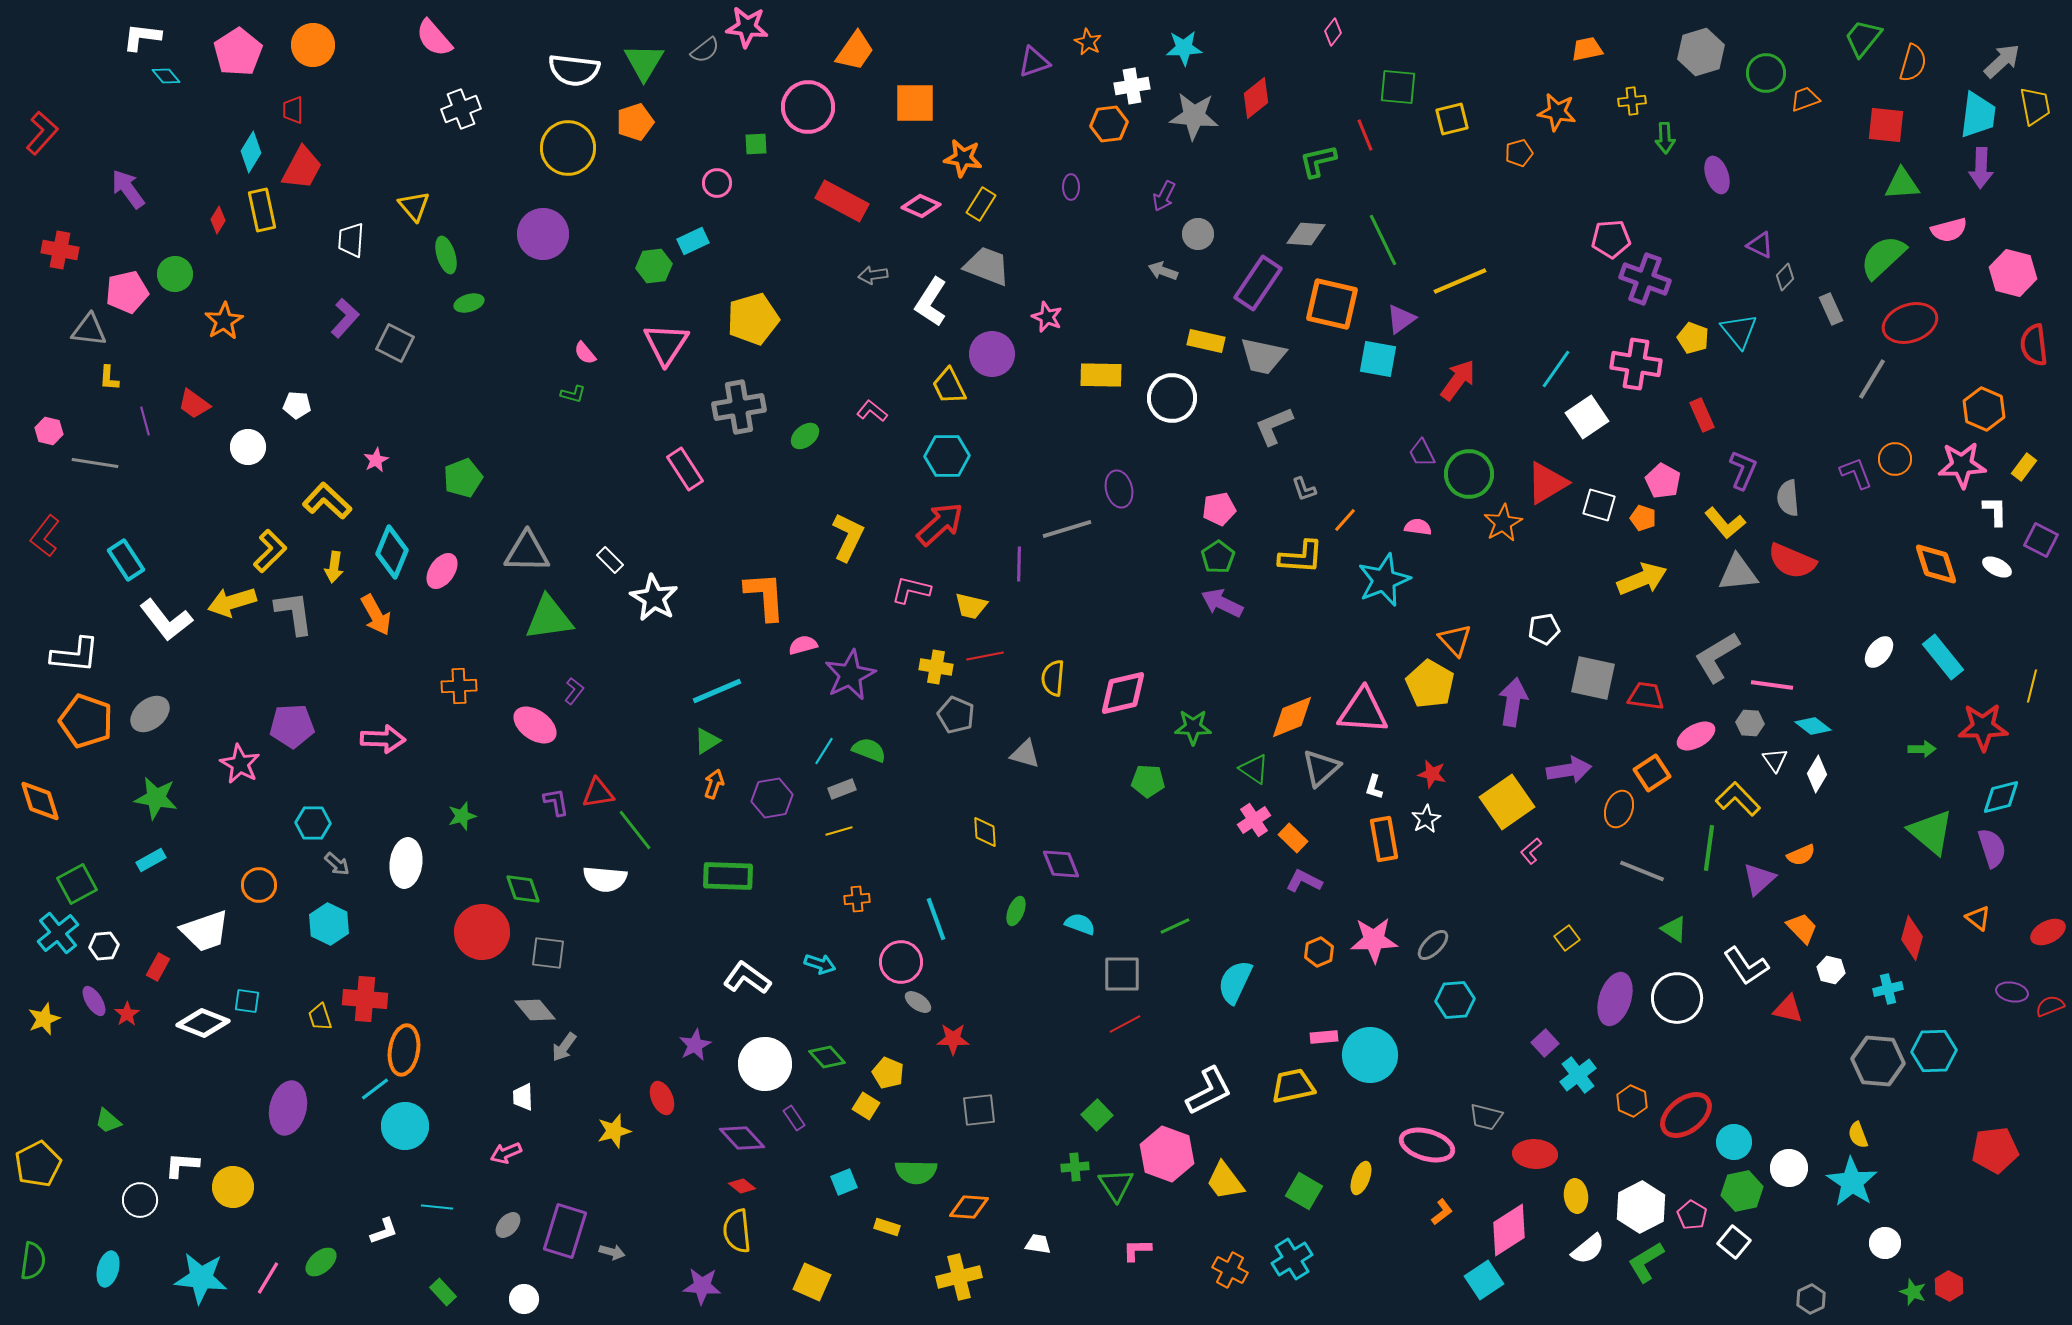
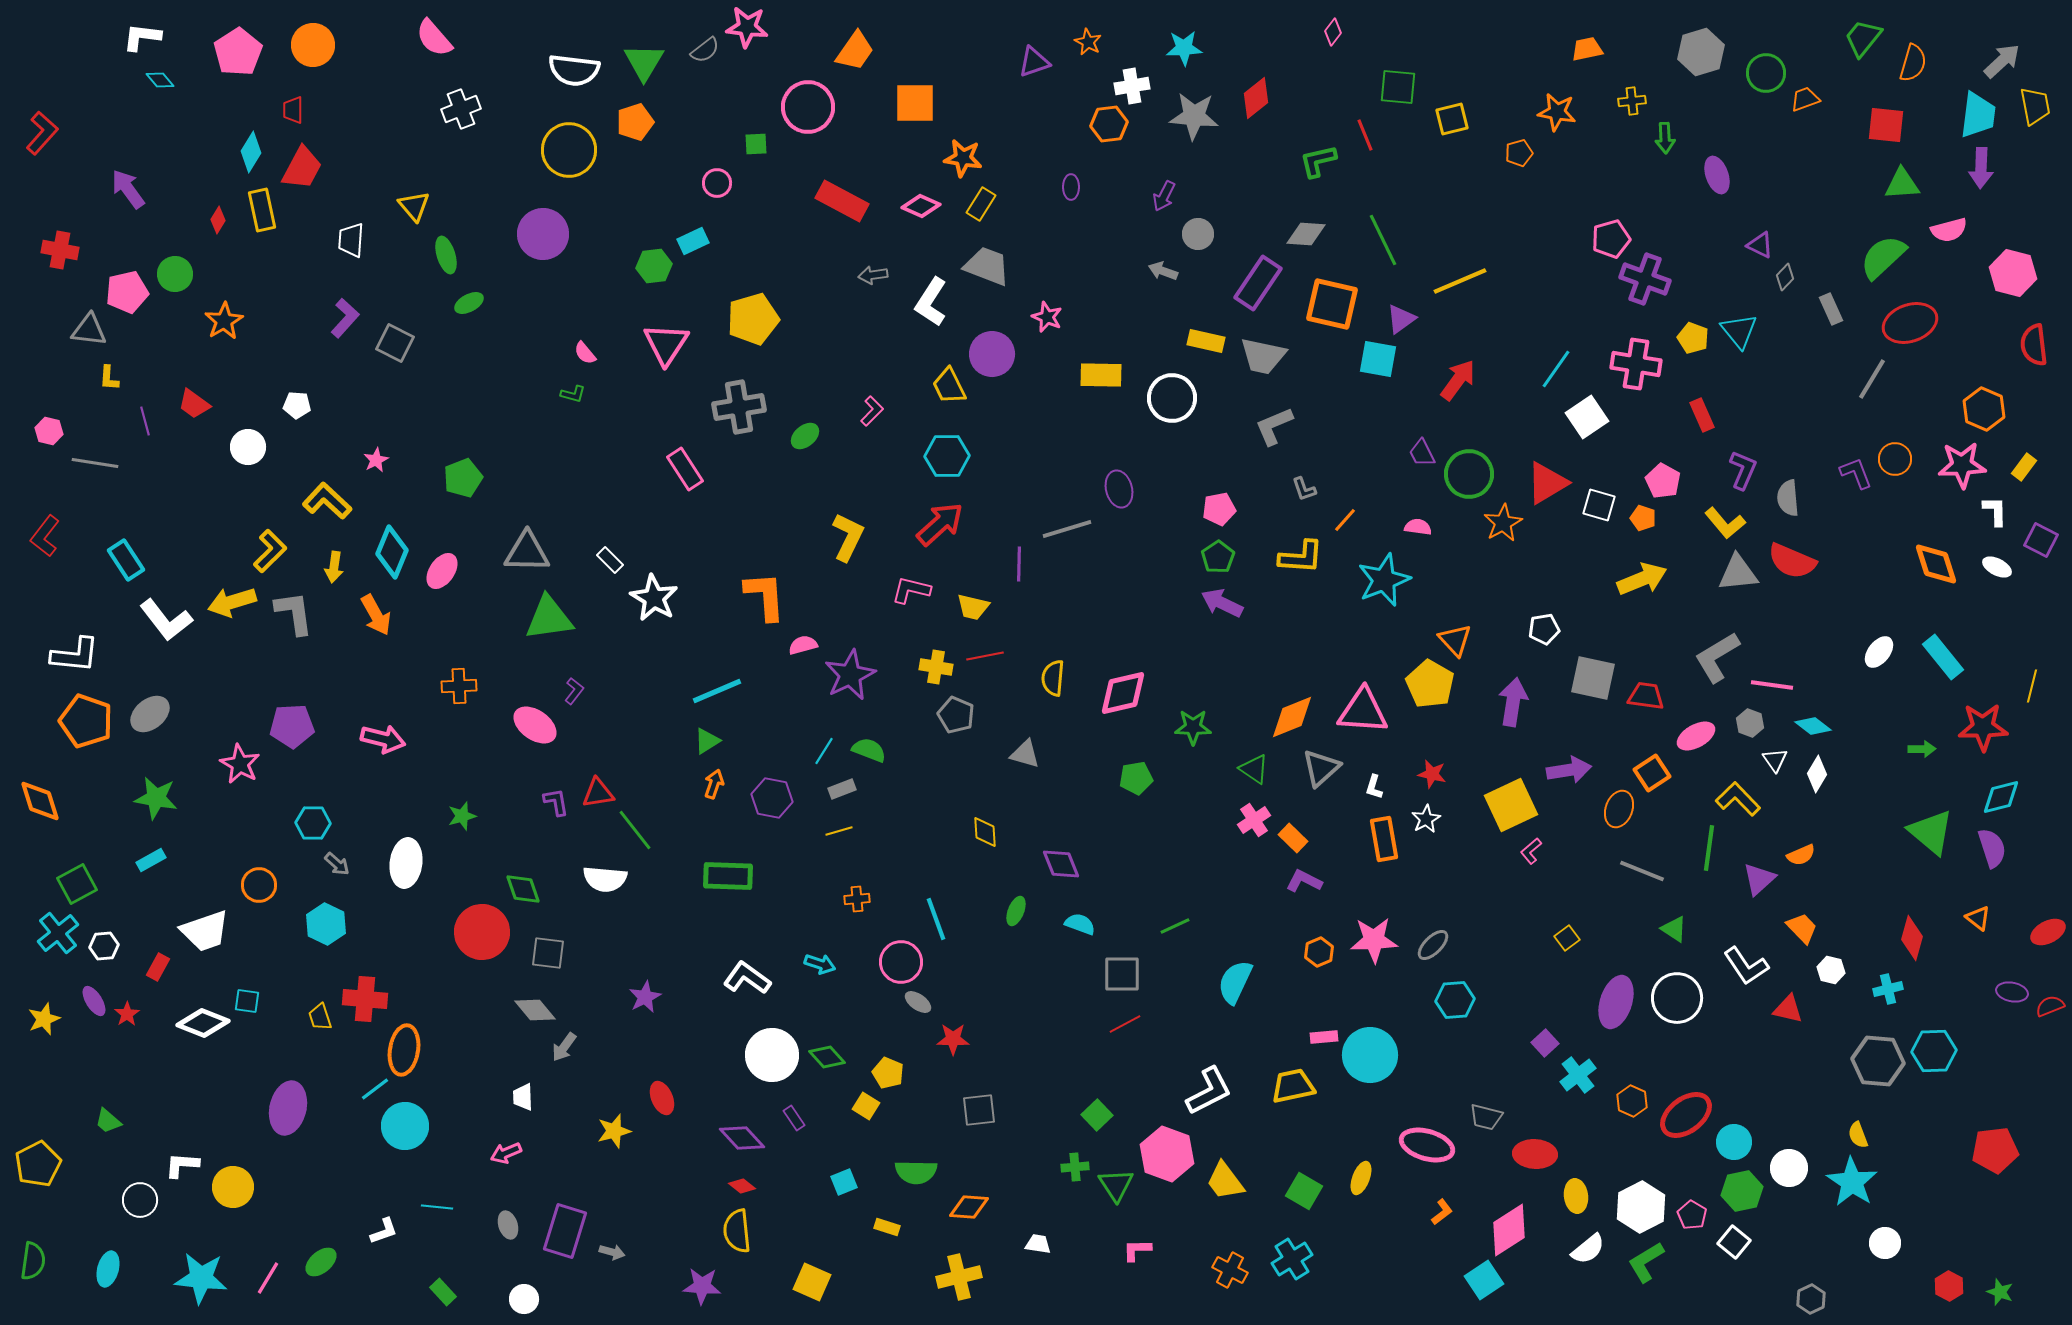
cyan diamond at (166, 76): moved 6 px left, 4 px down
yellow circle at (568, 148): moved 1 px right, 2 px down
pink pentagon at (1611, 239): rotated 12 degrees counterclockwise
green ellipse at (469, 303): rotated 12 degrees counterclockwise
pink L-shape at (872, 411): rotated 96 degrees clockwise
yellow trapezoid at (971, 606): moved 2 px right, 1 px down
gray hexagon at (1750, 723): rotated 16 degrees clockwise
pink arrow at (383, 739): rotated 12 degrees clockwise
green pentagon at (1148, 781): moved 12 px left, 3 px up; rotated 12 degrees counterclockwise
purple hexagon at (772, 798): rotated 21 degrees clockwise
yellow square at (1507, 802): moved 4 px right, 3 px down; rotated 10 degrees clockwise
cyan hexagon at (329, 924): moved 3 px left
purple ellipse at (1615, 999): moved 1 px right, 3 px down
purple star at (695, 1045): moved 50 px left, 48 px up
white circle at (765, 1064): moved 7 px right, 9 px up
gray ellipse at (508, 1225): rotated 60 degrees counterclockwise
green star at (1913, 1292): moved 87 px right
